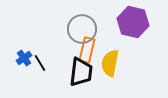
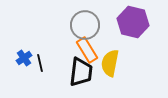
gray circle: moved 3 px right, 4 px up
orange rectangle: rotated 45 degrees counterclockwise
black line: rotated 18 degrees clockwise
